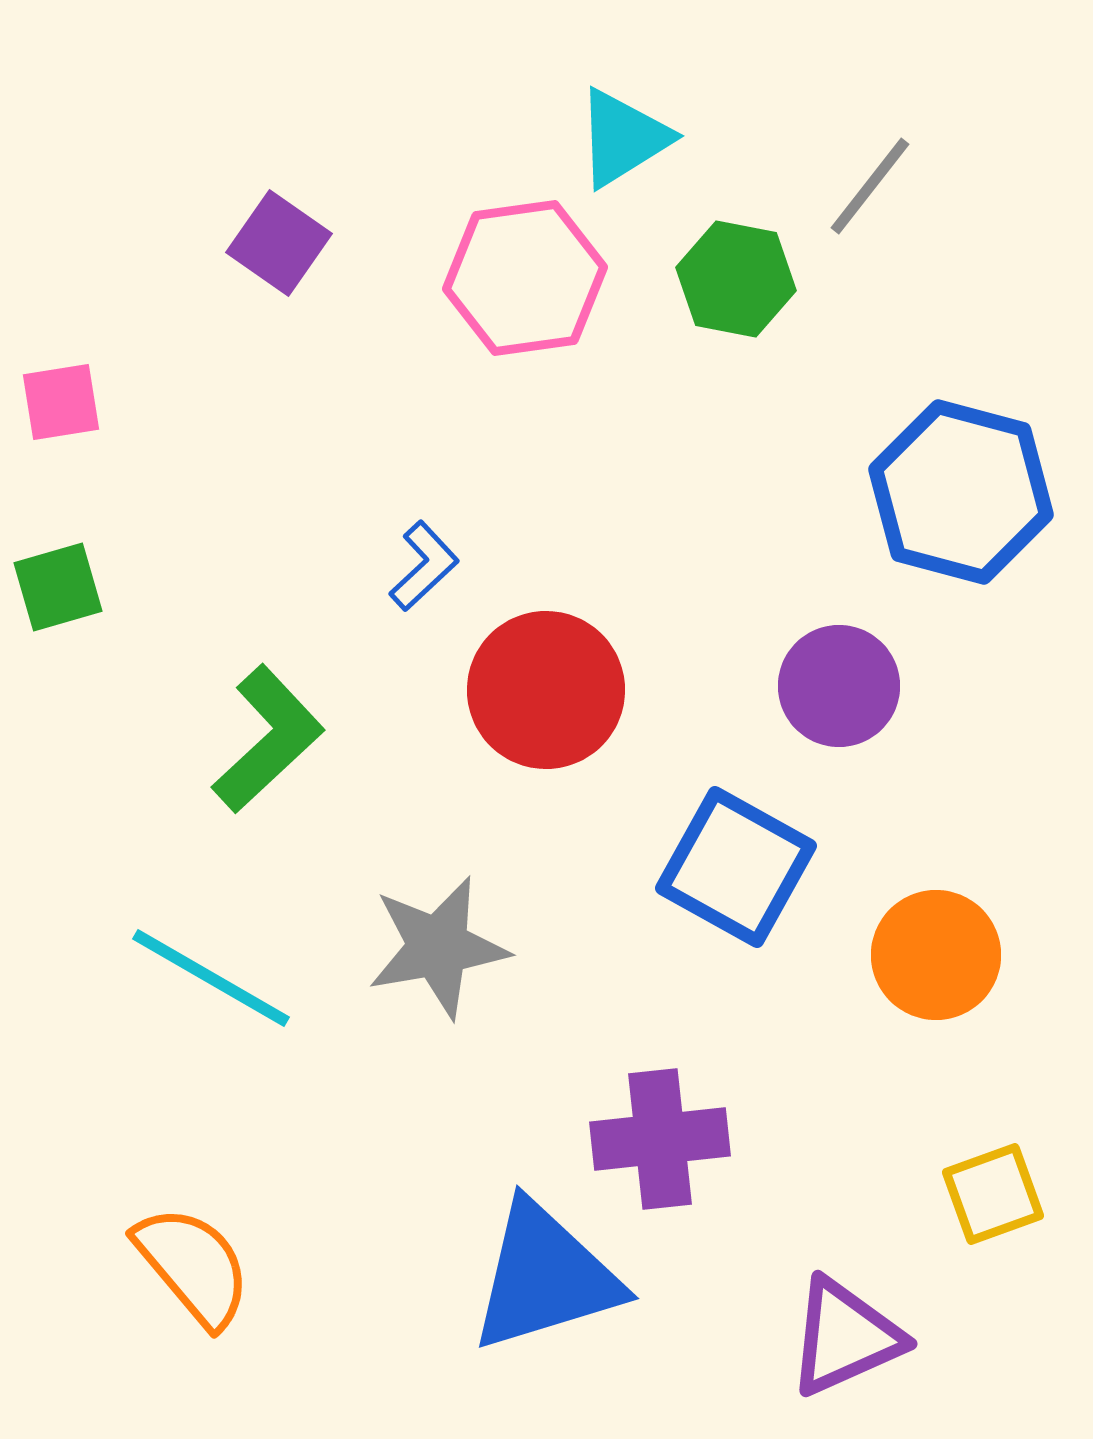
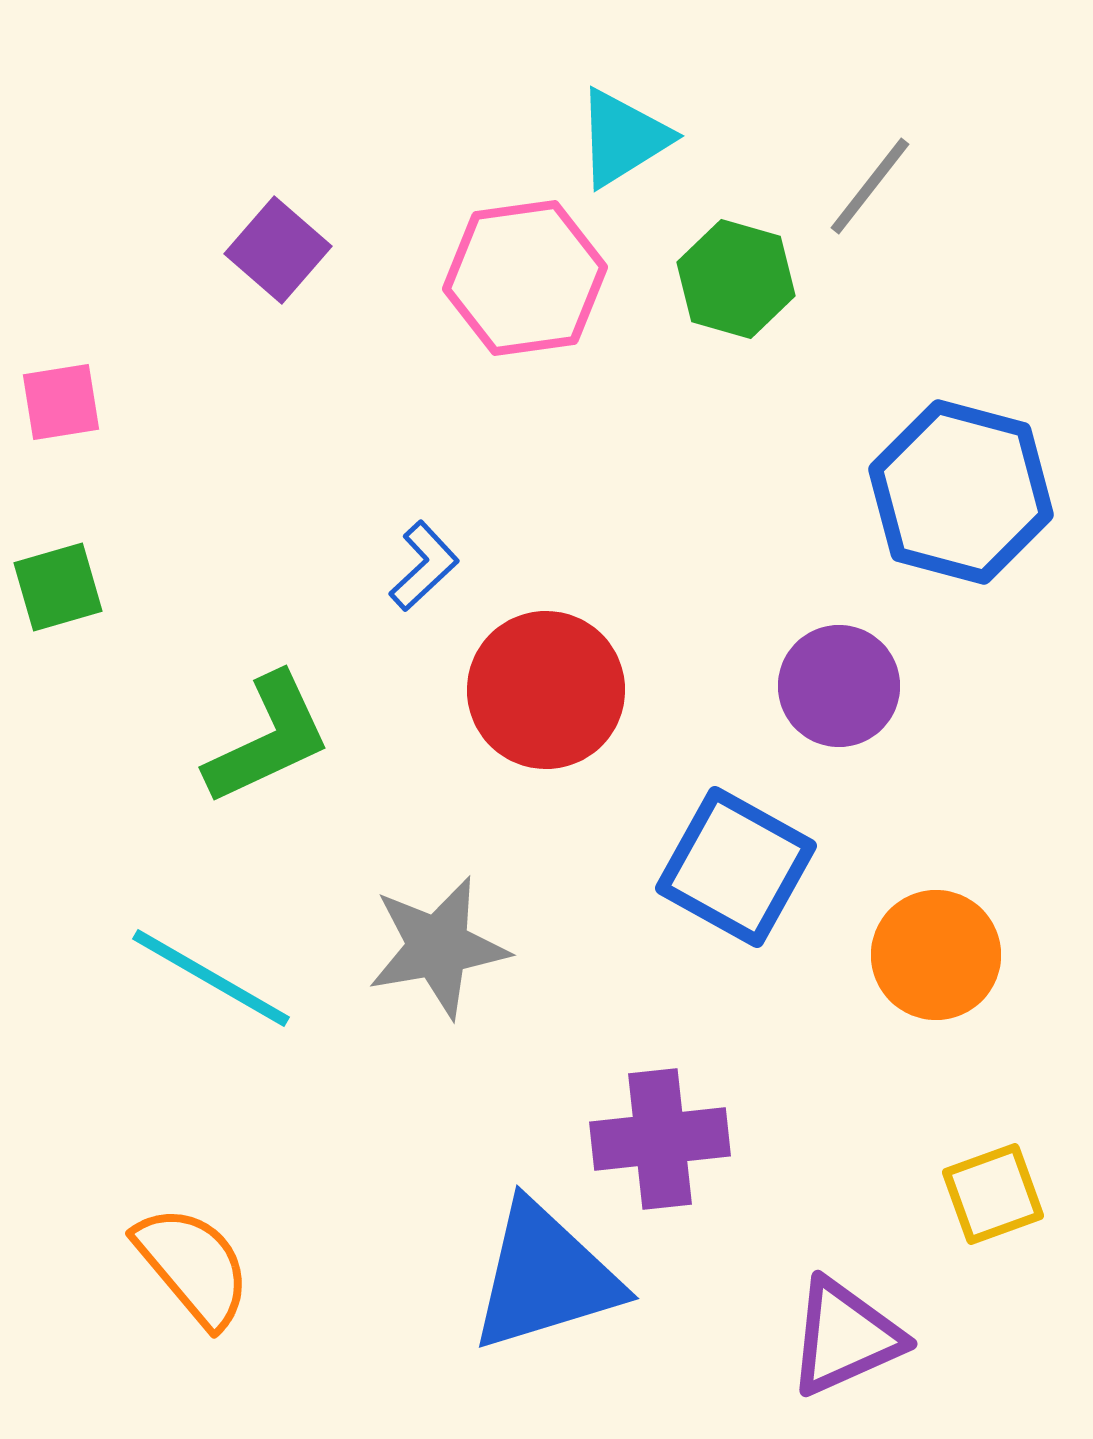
purple square: moved 1 px left, 7 px down; rotated 6 degrees clockwise
green hexagon: rotated 5 degrees clockwise
green L-shape: rotated 18 degrees clockwise
